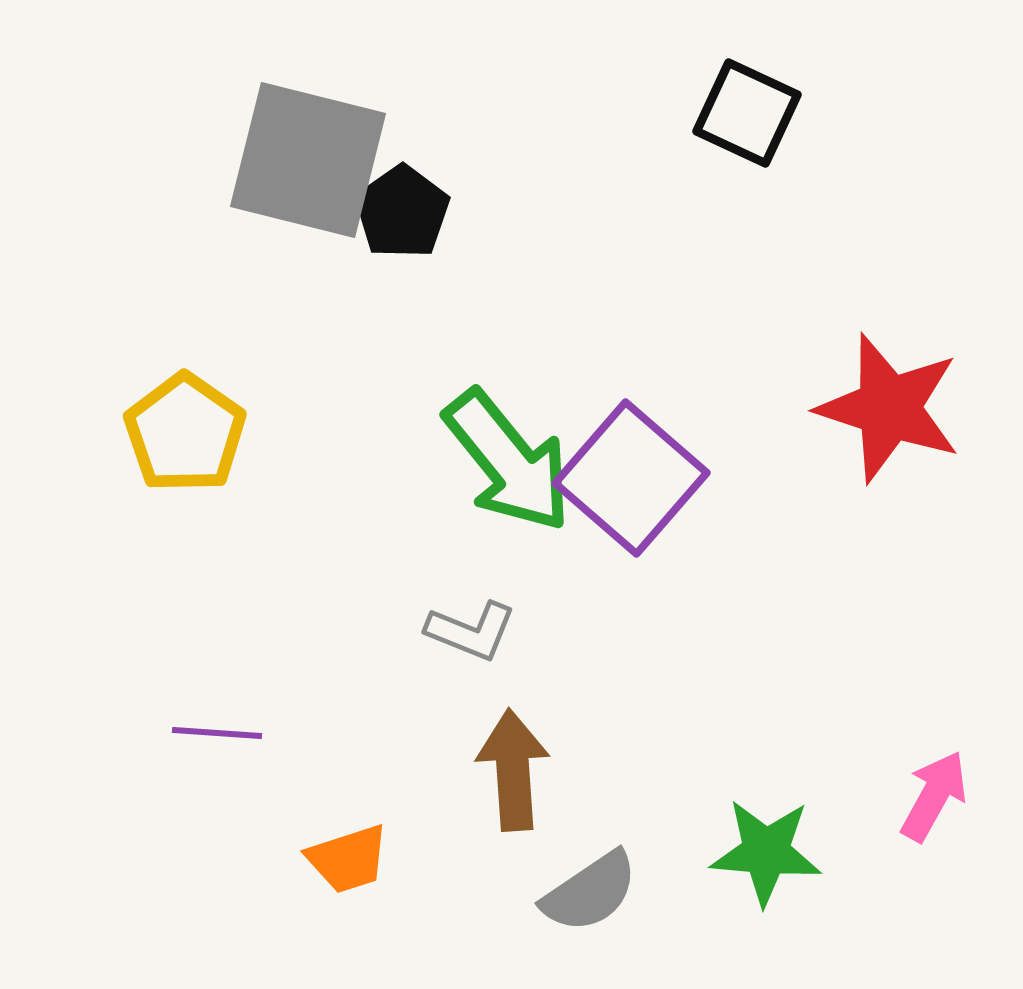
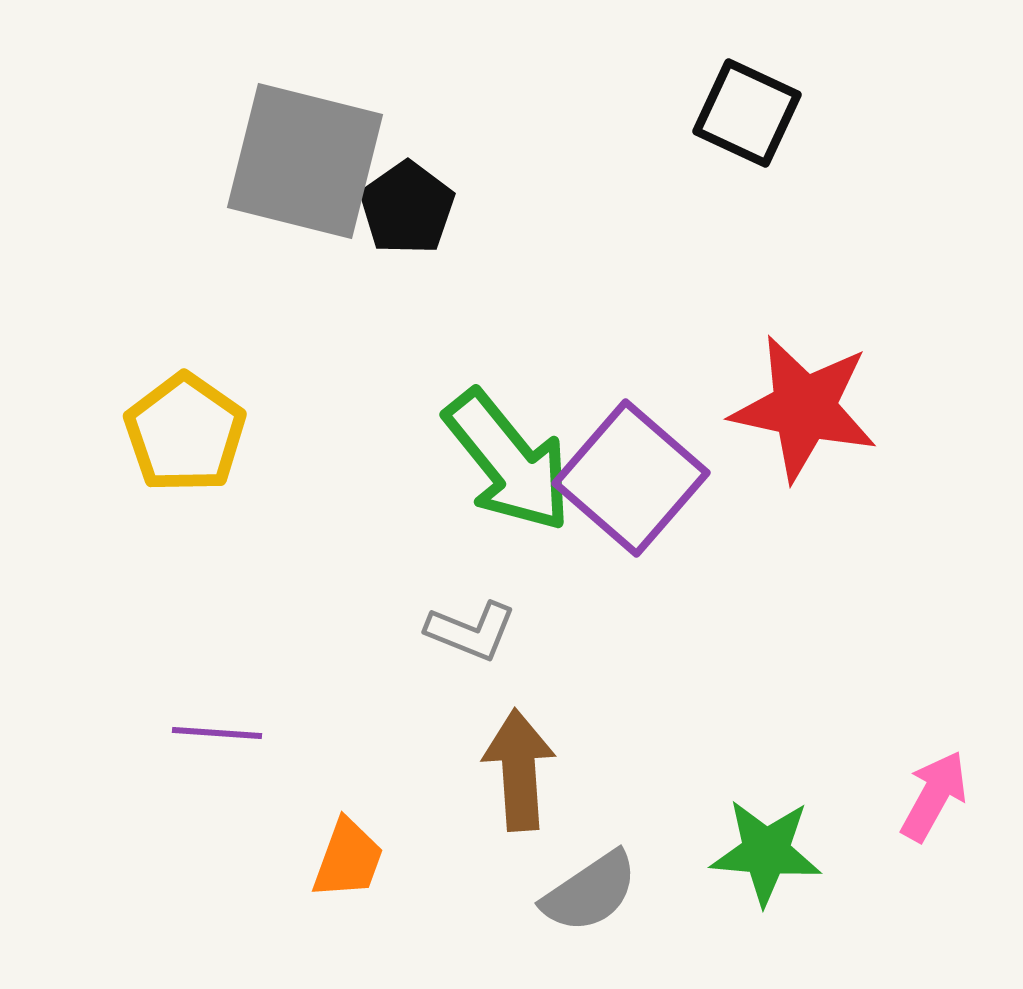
gray square: moved 3 px left, 1 px down
black pentagon: moved 5 px right, 4 px up
red star: moved 85 px left; rotated 6 degrees counterclockwise
brown arrow: moved 6 px right
orange trapezoid: rotated 52 degrees counterclockwise
